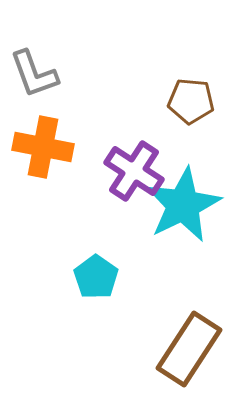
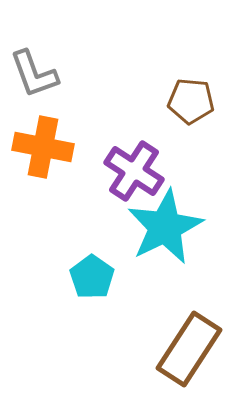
cyan star: moved 18 px left, 22 px down
cyan pentagon: moved 4 px left
